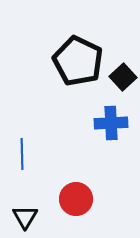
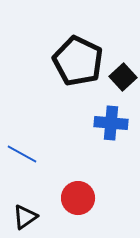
blue cross: rotated 8 degrees clockwise
blue line: rotated 60 degrees counterclockwise
red circle: moved 2 px right, 1 px up
black triangle: rotated 24 degrees clockwise
